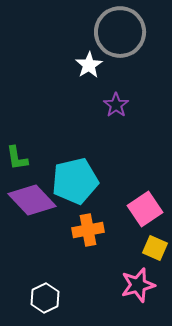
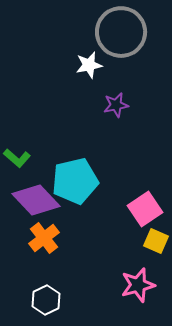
gray circle: moved 1 px right
white star: rotated 20 degrees clockwise
purple star: rotated 25 degrees clockwise
green L-shape: rotated 40 degrees counterclockwise
purple diamond: moved 4 px right
orange cross: moved 44 px left, 8 px down; rotated 28 degrees counterclockwise
yellow square: moved 1 px right, 7 px up
white hexagon: moved 1 px right, 2 px down
